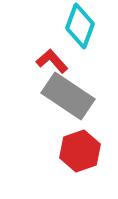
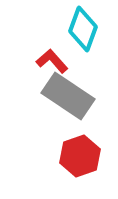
cyan diamond: moved 3 px right, 3 px down
red hexagon: moved 5 px down
